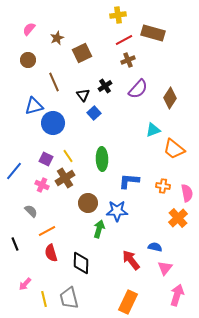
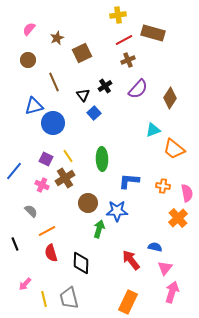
pink arrow at (177, 295): moved 5 px left, 3 px up
